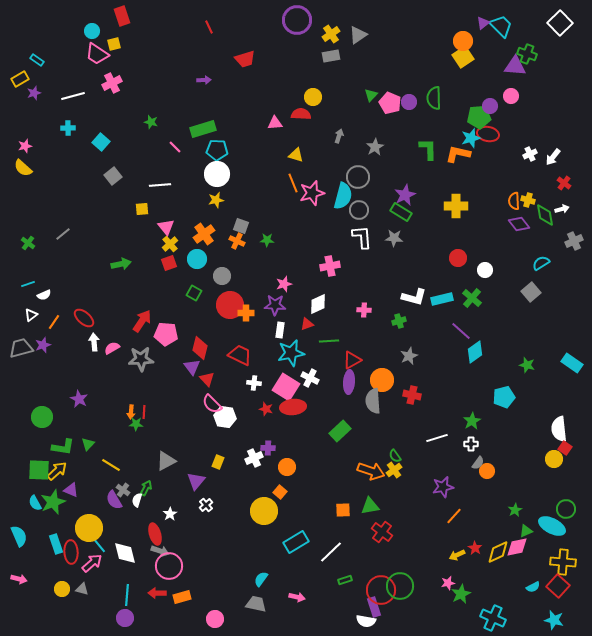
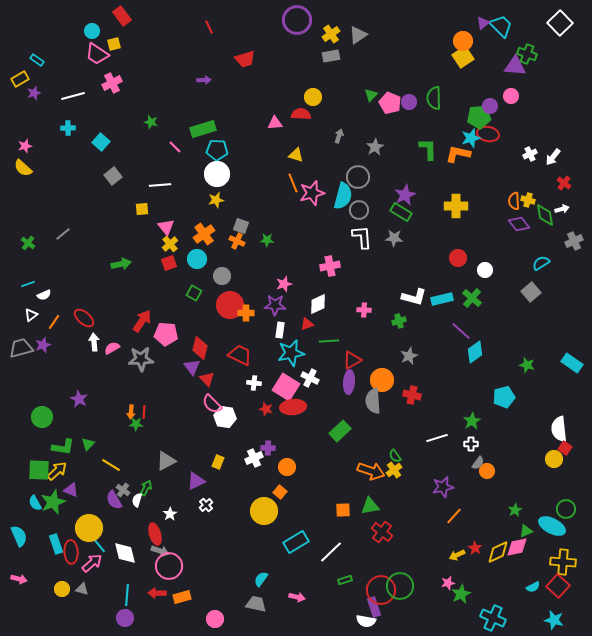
red rectangle at (122, 16): rotated 18 degrees counterclockwise
purple triangle at (196, 481): rotated 24 degrees clockwise
